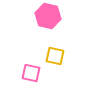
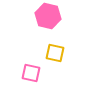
yellow square: moved 3 px up
